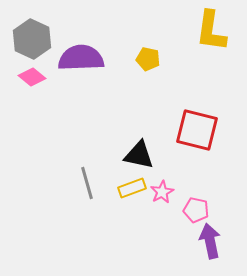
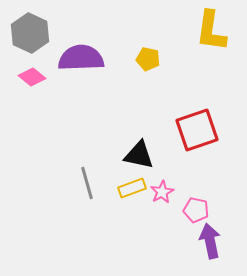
gray hexagon: moved 2 px left, 6 px up
red square: rotated 33 degrees counterclockwise
